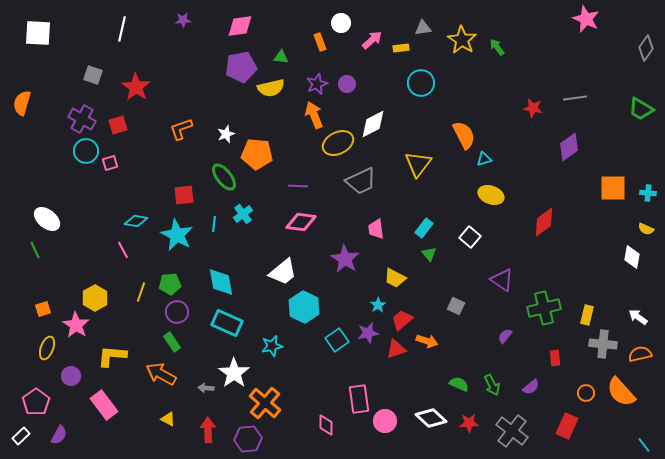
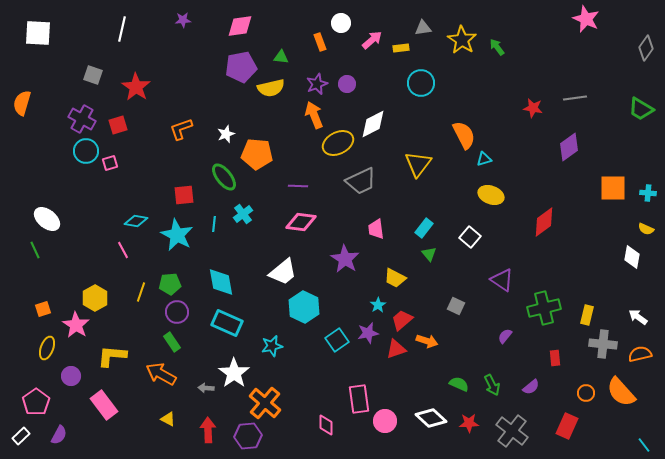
purple hexagon at (248, 439): moved 3 px up
